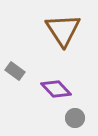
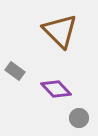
brown triangle: moved 3 px left, 1 px down; rotated 12 degrees counterclockwise
gray circle: moved 4 px right
